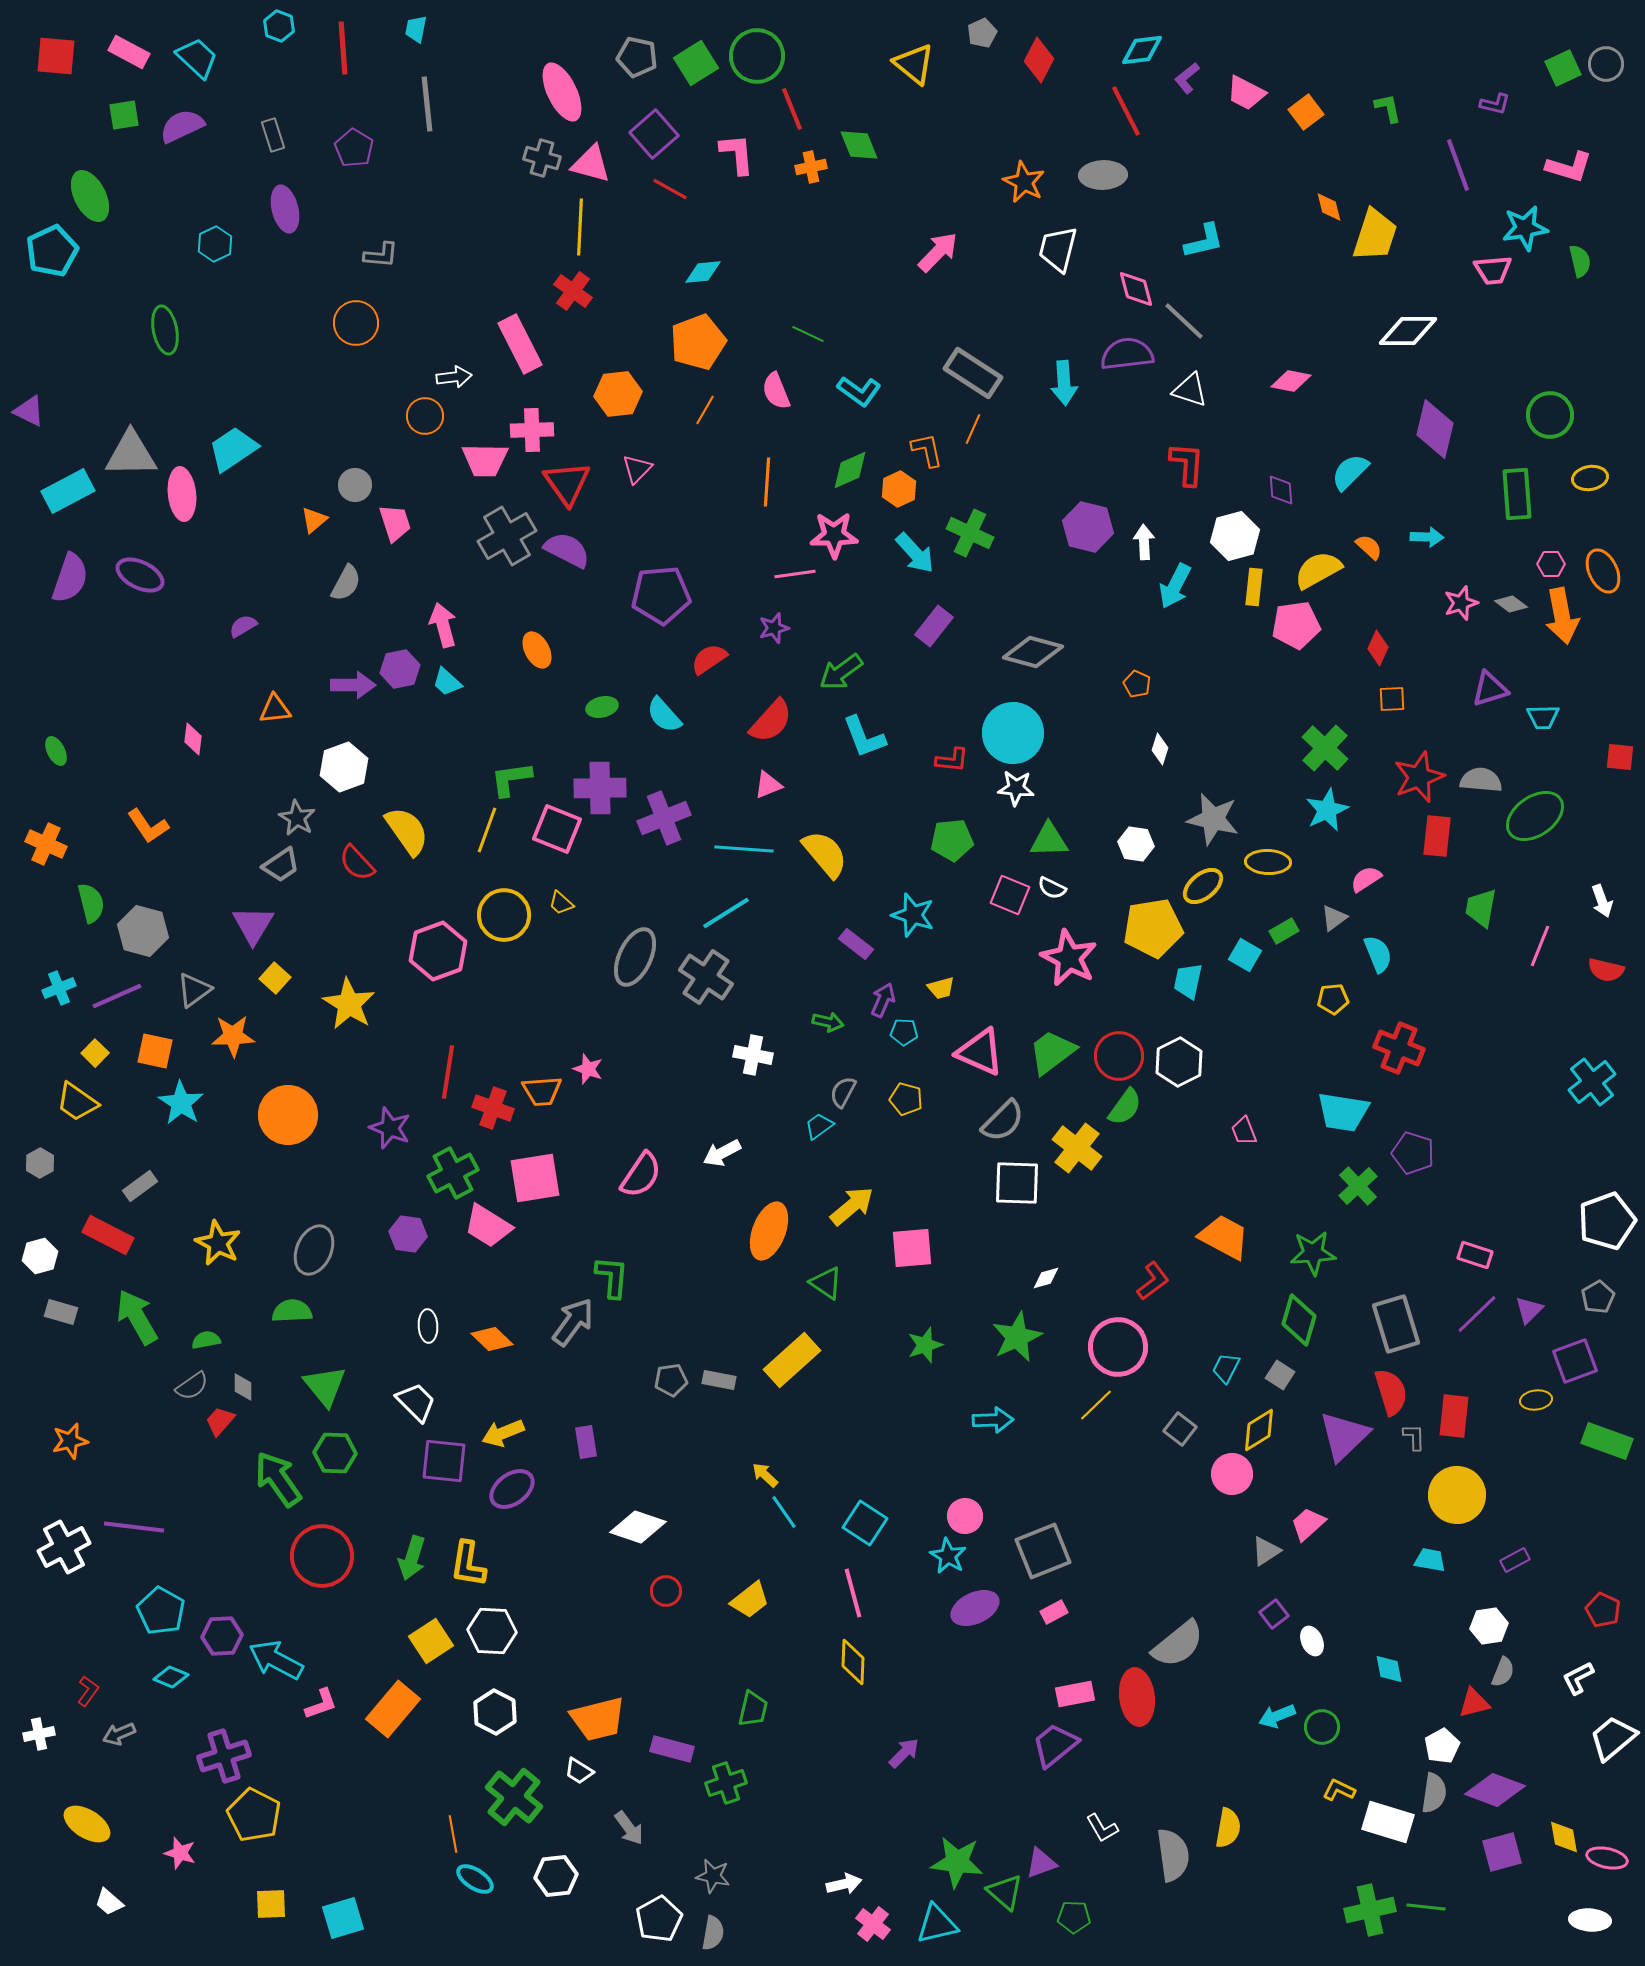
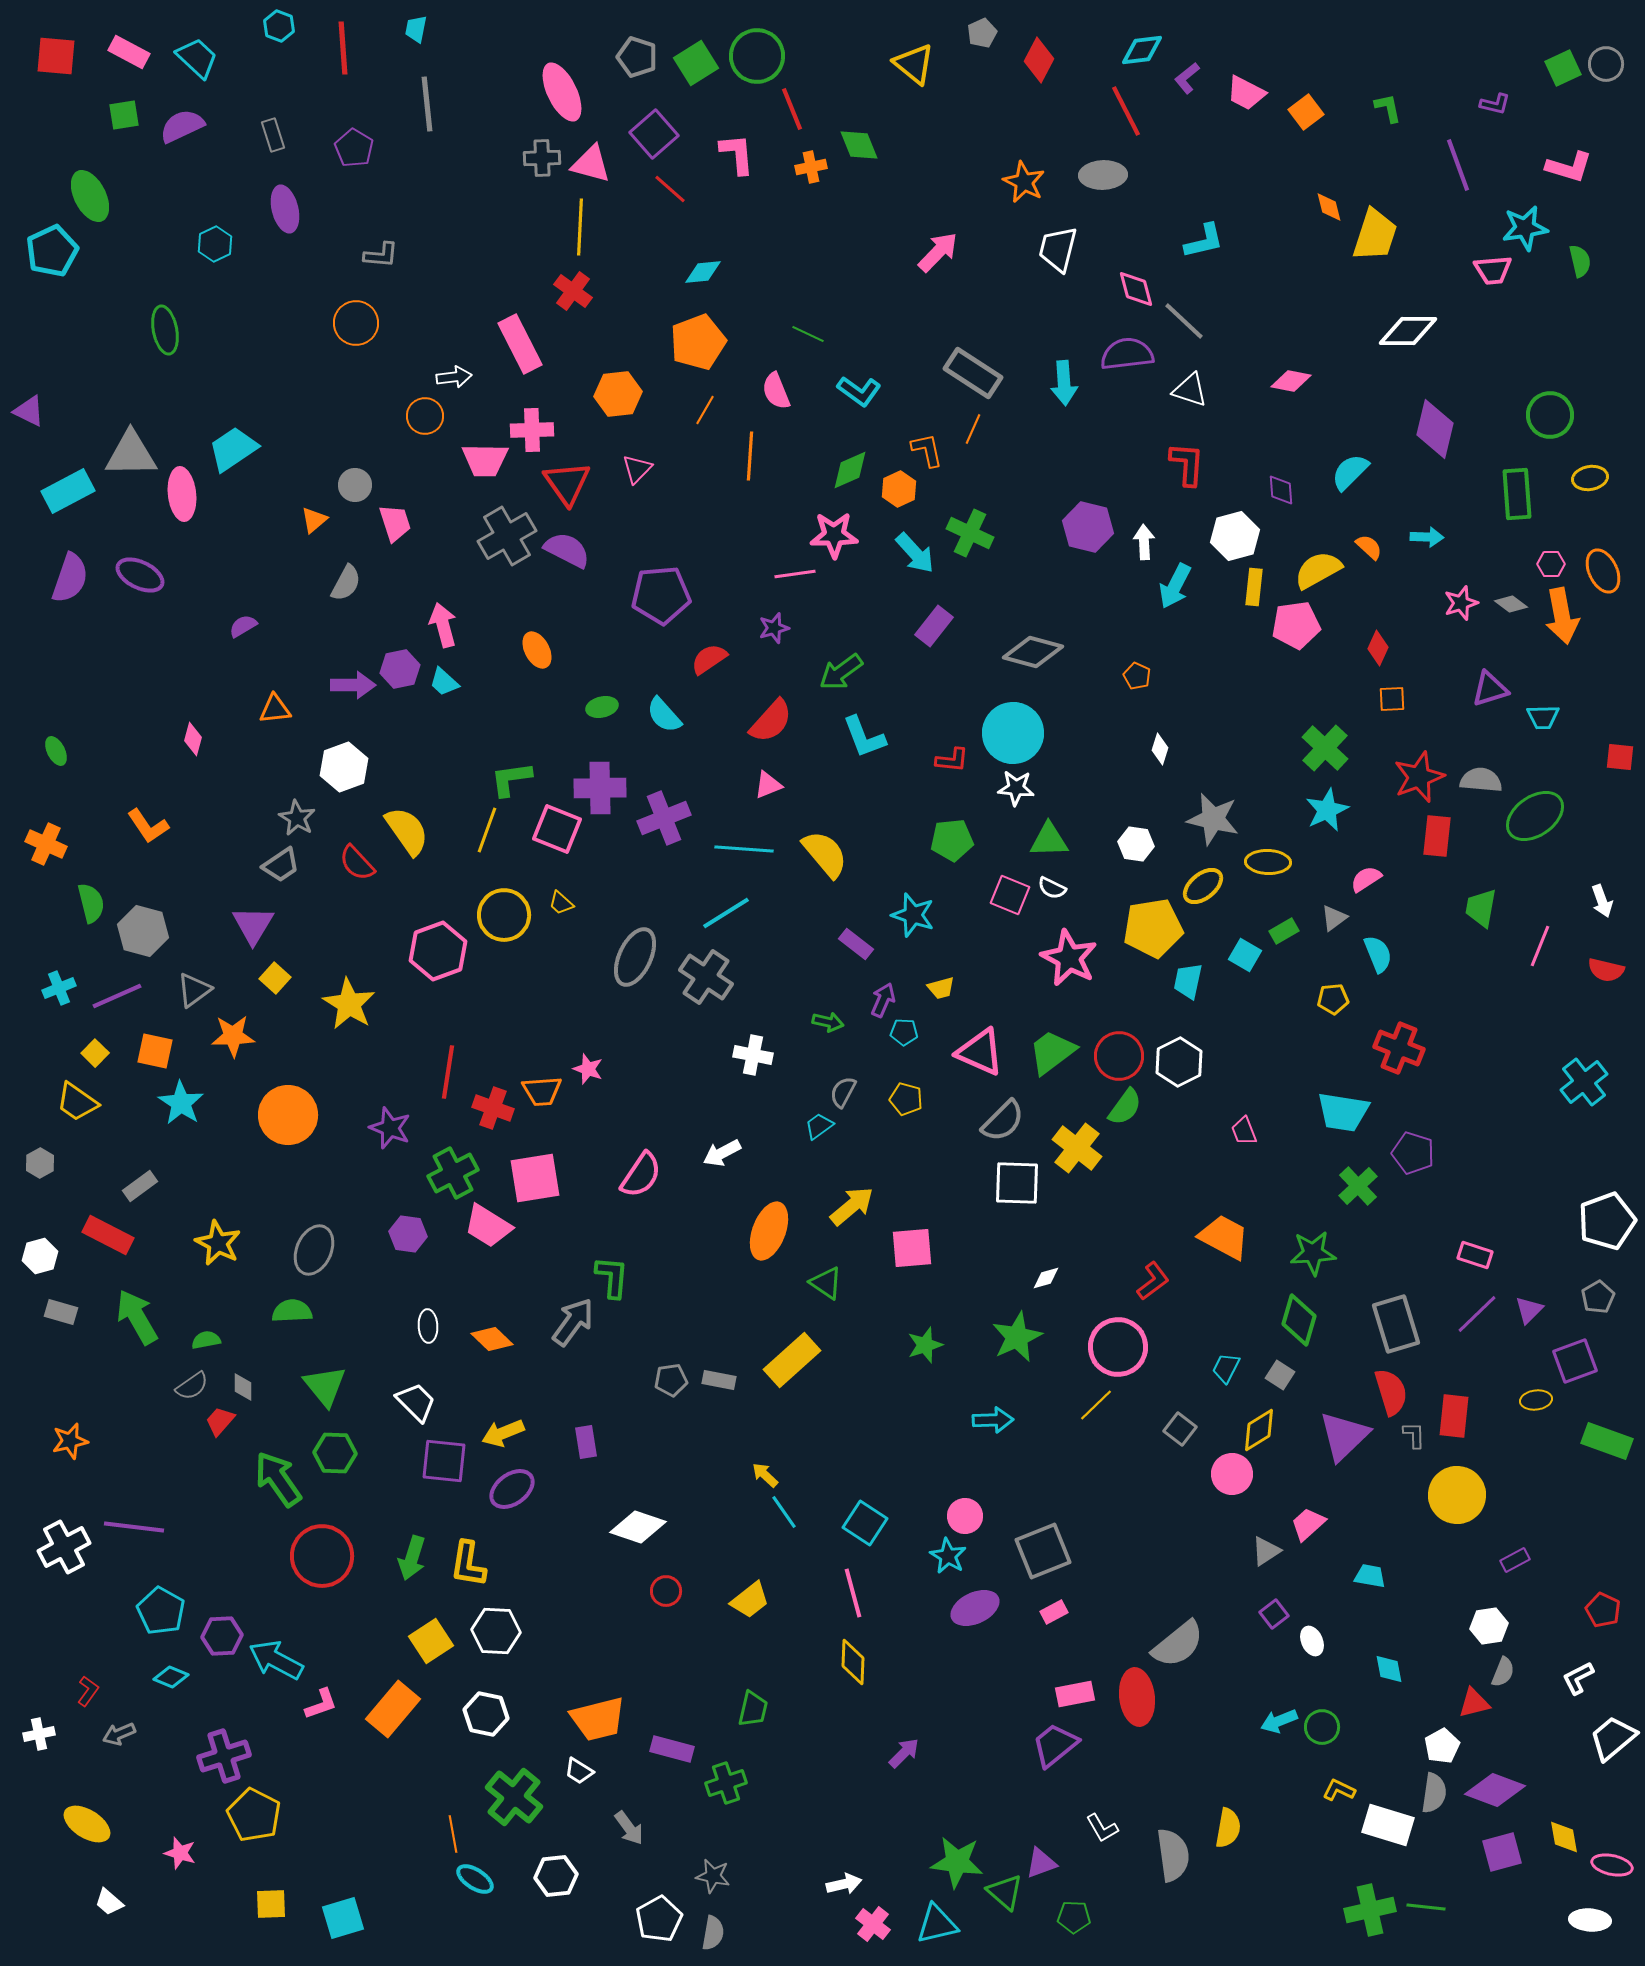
gray pentagon at (637, 57): rotated 6 degrees clockwise
gray cross at (542, 158): rotated 18 degrees counterclockwise
red line at (670, 189): rotated 12 degrees clockwise
orange line at (767, 482): moved 17 px left, 26 px up
cyan trapezoid at (447, 682): moved 3 px left
orange pentagon at (1137, 684): moved 8 px up
pink diamond at (193, 739): rotated 8 degrees clockwise
cyan cross at (1592, 1082): moved 8 px left
gray L-shape at (1414, 1437): moved 2 px up
cyan trapezoid at (1430, 1560): moved 60 px left, 16 px down
white hexagon at (492, 1631): moved 4 px right
white hexagon at (495, 1712): moved 9 px left, 2 px down; rotated 15 degrees counterclockwise
cyan arrow at (1277, 1716): moved 2 px right, 5 px down
white rectangle at (1388, 1822): moved 3 px down
pink ellipse at (1607, 1858): moved 5 px right, 7 px down
